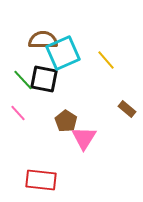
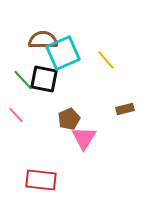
brown rectangle: moved 2 px left; rotated 54 degrees counterclockwise
pink line: moved 2 px left, 2 px down
brown pentagon: moved 3 px right, 2 px up; rotated 15 degrees clockwise
